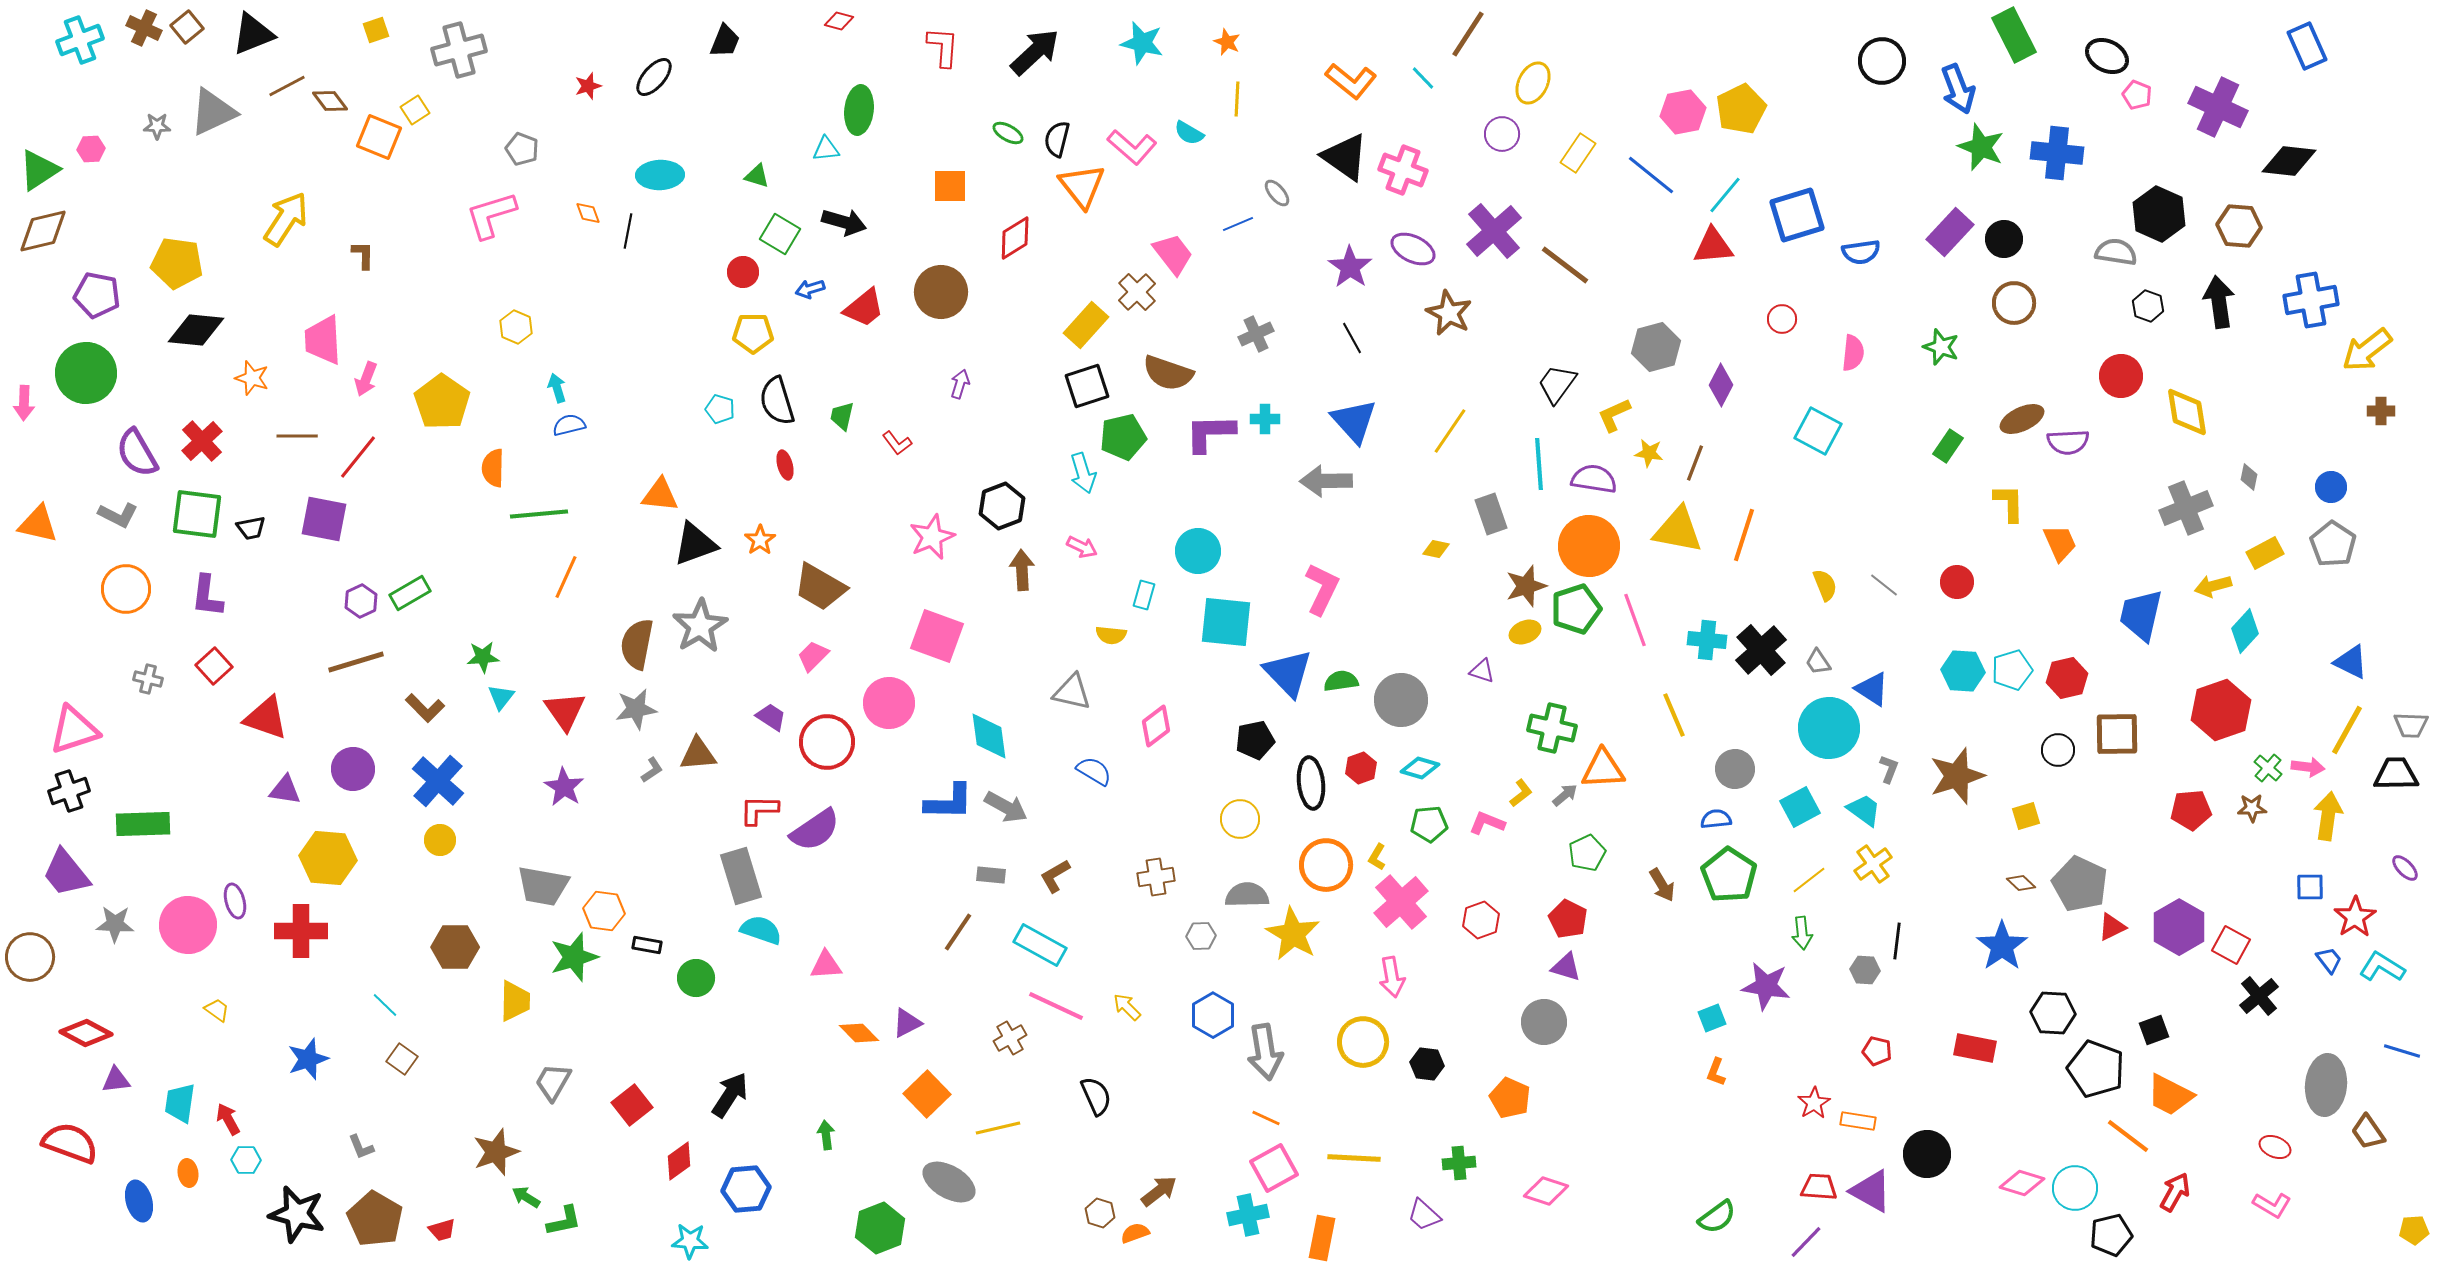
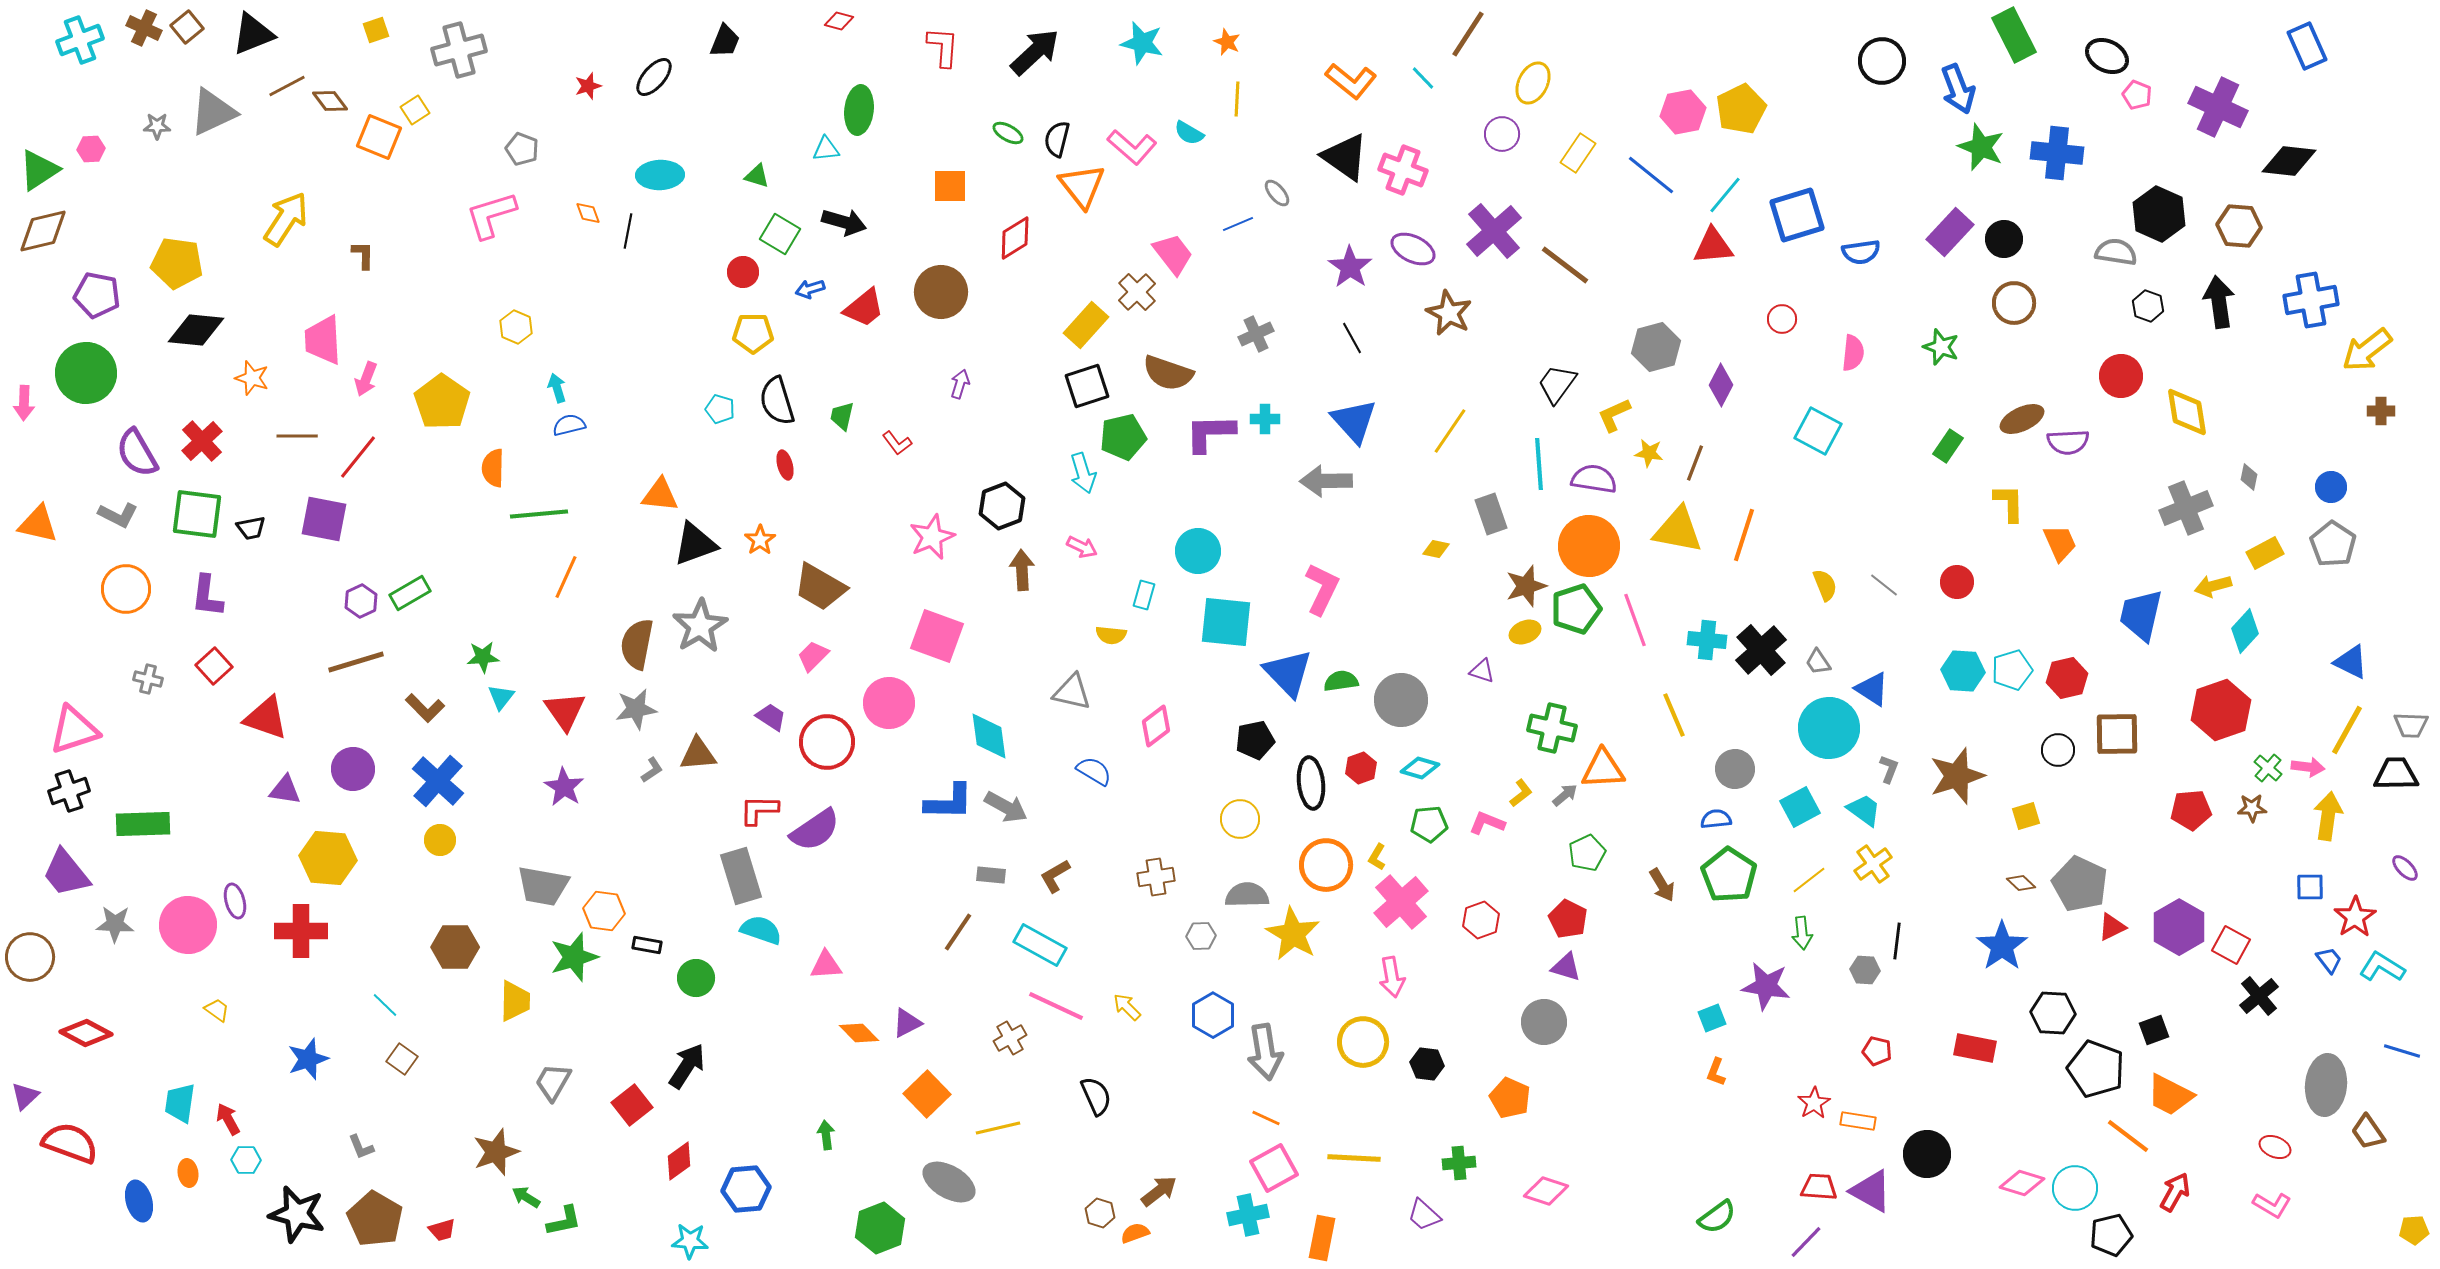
purple triangle at (116, 1080): moved 91 px left, 16 px down; rotated 36 degrees counterclockwise
black arrow at (730, 1095): moved 43 px left, 29 px up
